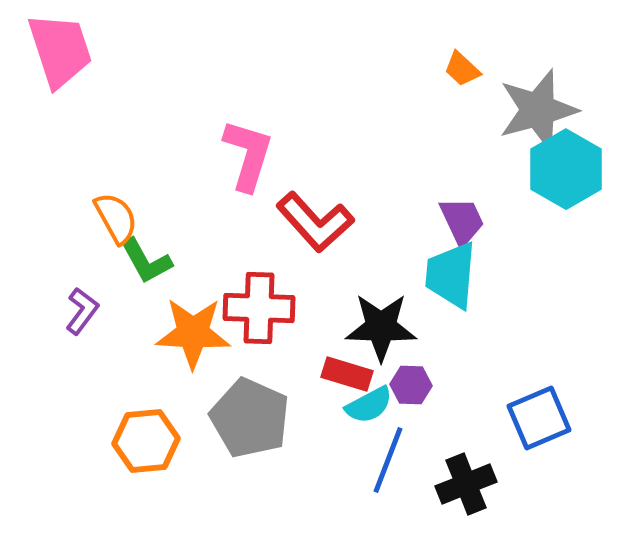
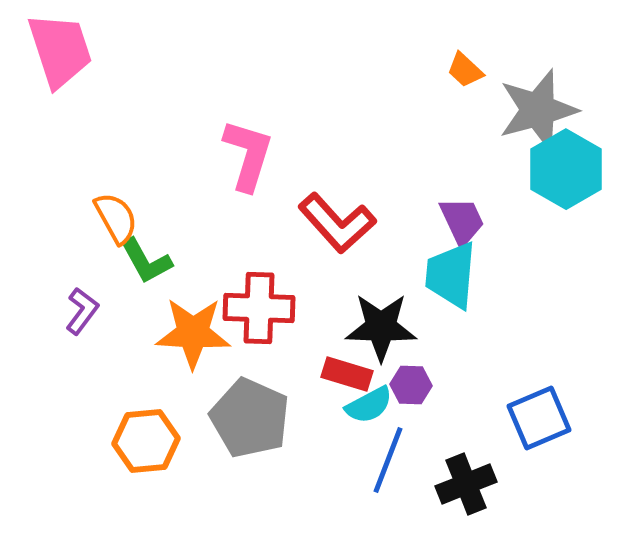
orange trapezoid: moved 3 px right, 1 px down
red L-shape: moved 22 px right, 1 px down
